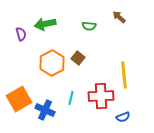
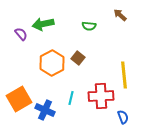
brown arrow: moved 1 px right, 2 px up
green arrow: moved 2 px left
purple semicircle: rotated 24 degrees counterclockwise
blue semicircle: rotated 88 degrees counterclockwise
